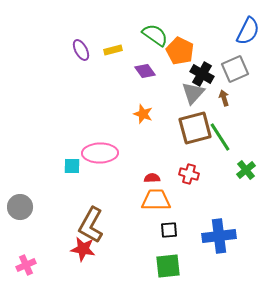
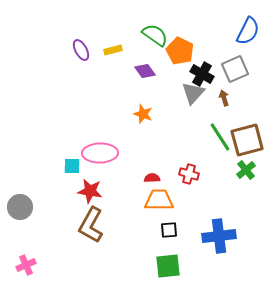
brown square: moved 52 px right, 12 px down
orange trapezoid: moved 3 px right
red star: moved 7 px right, 58 px up
